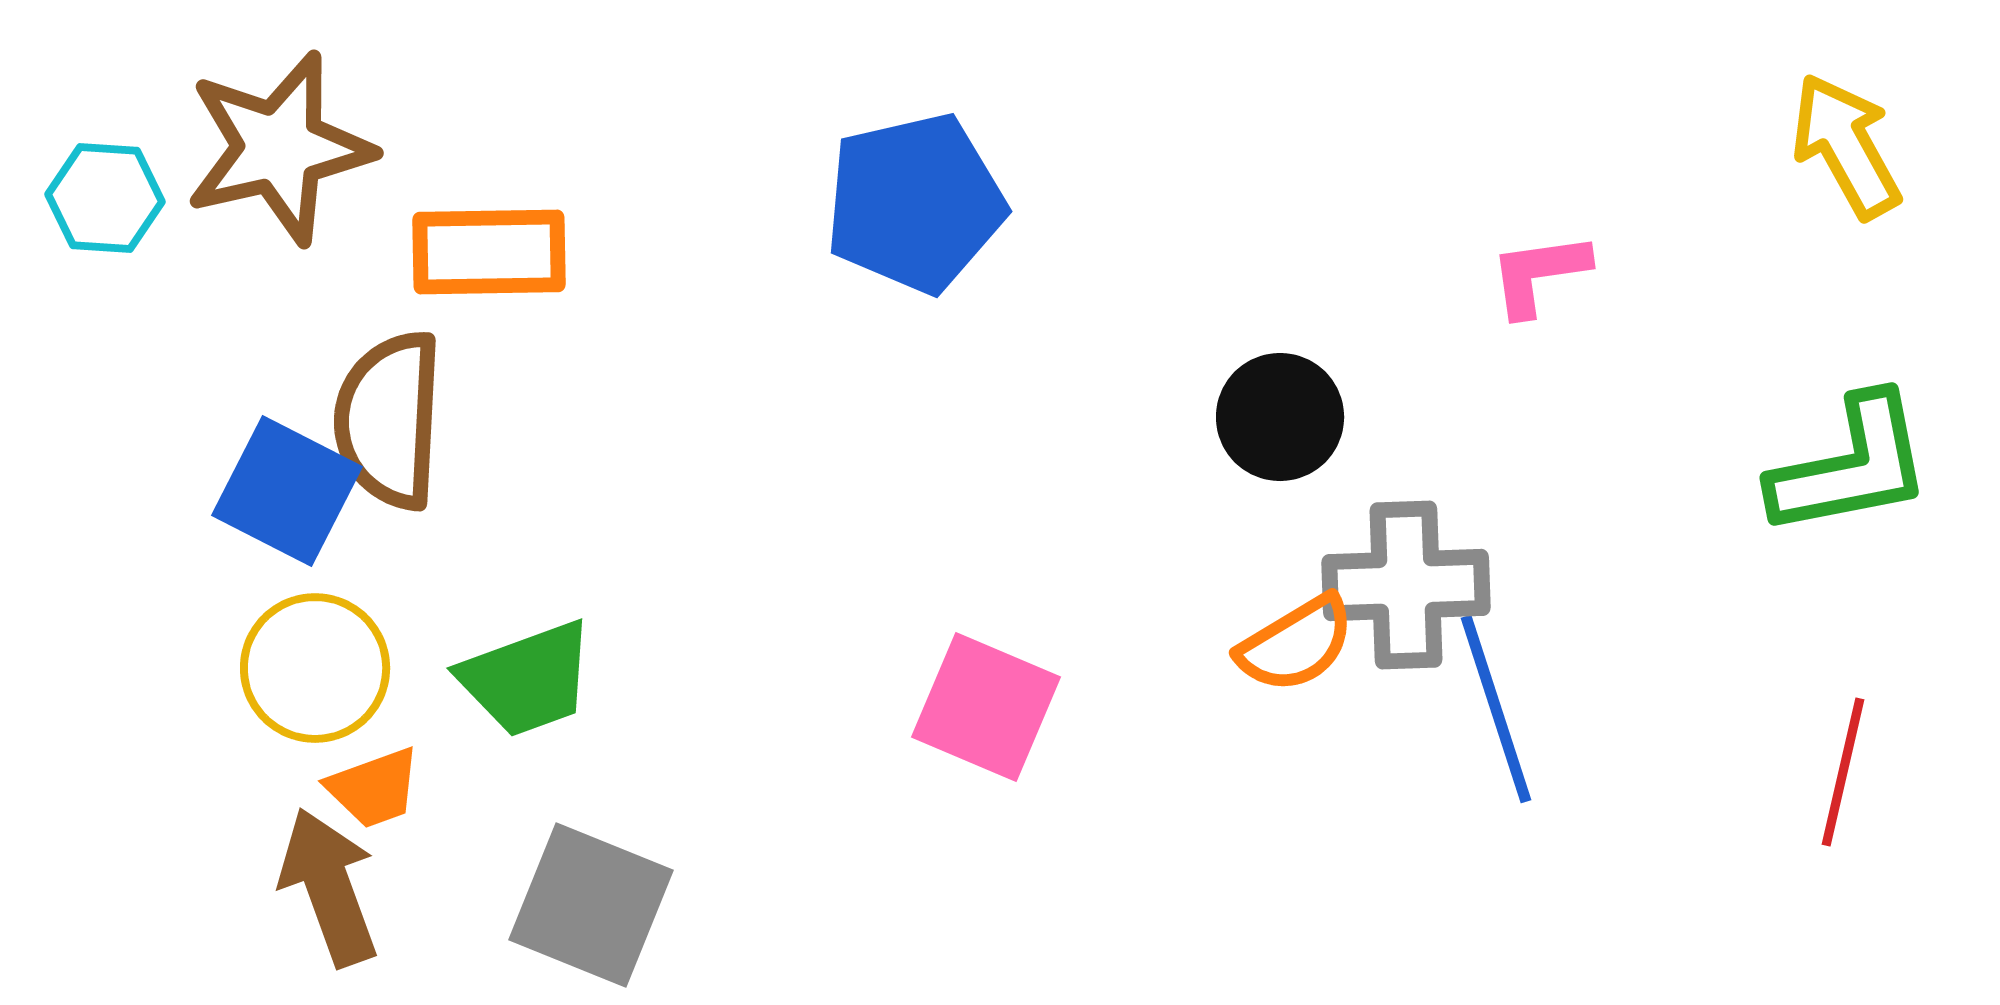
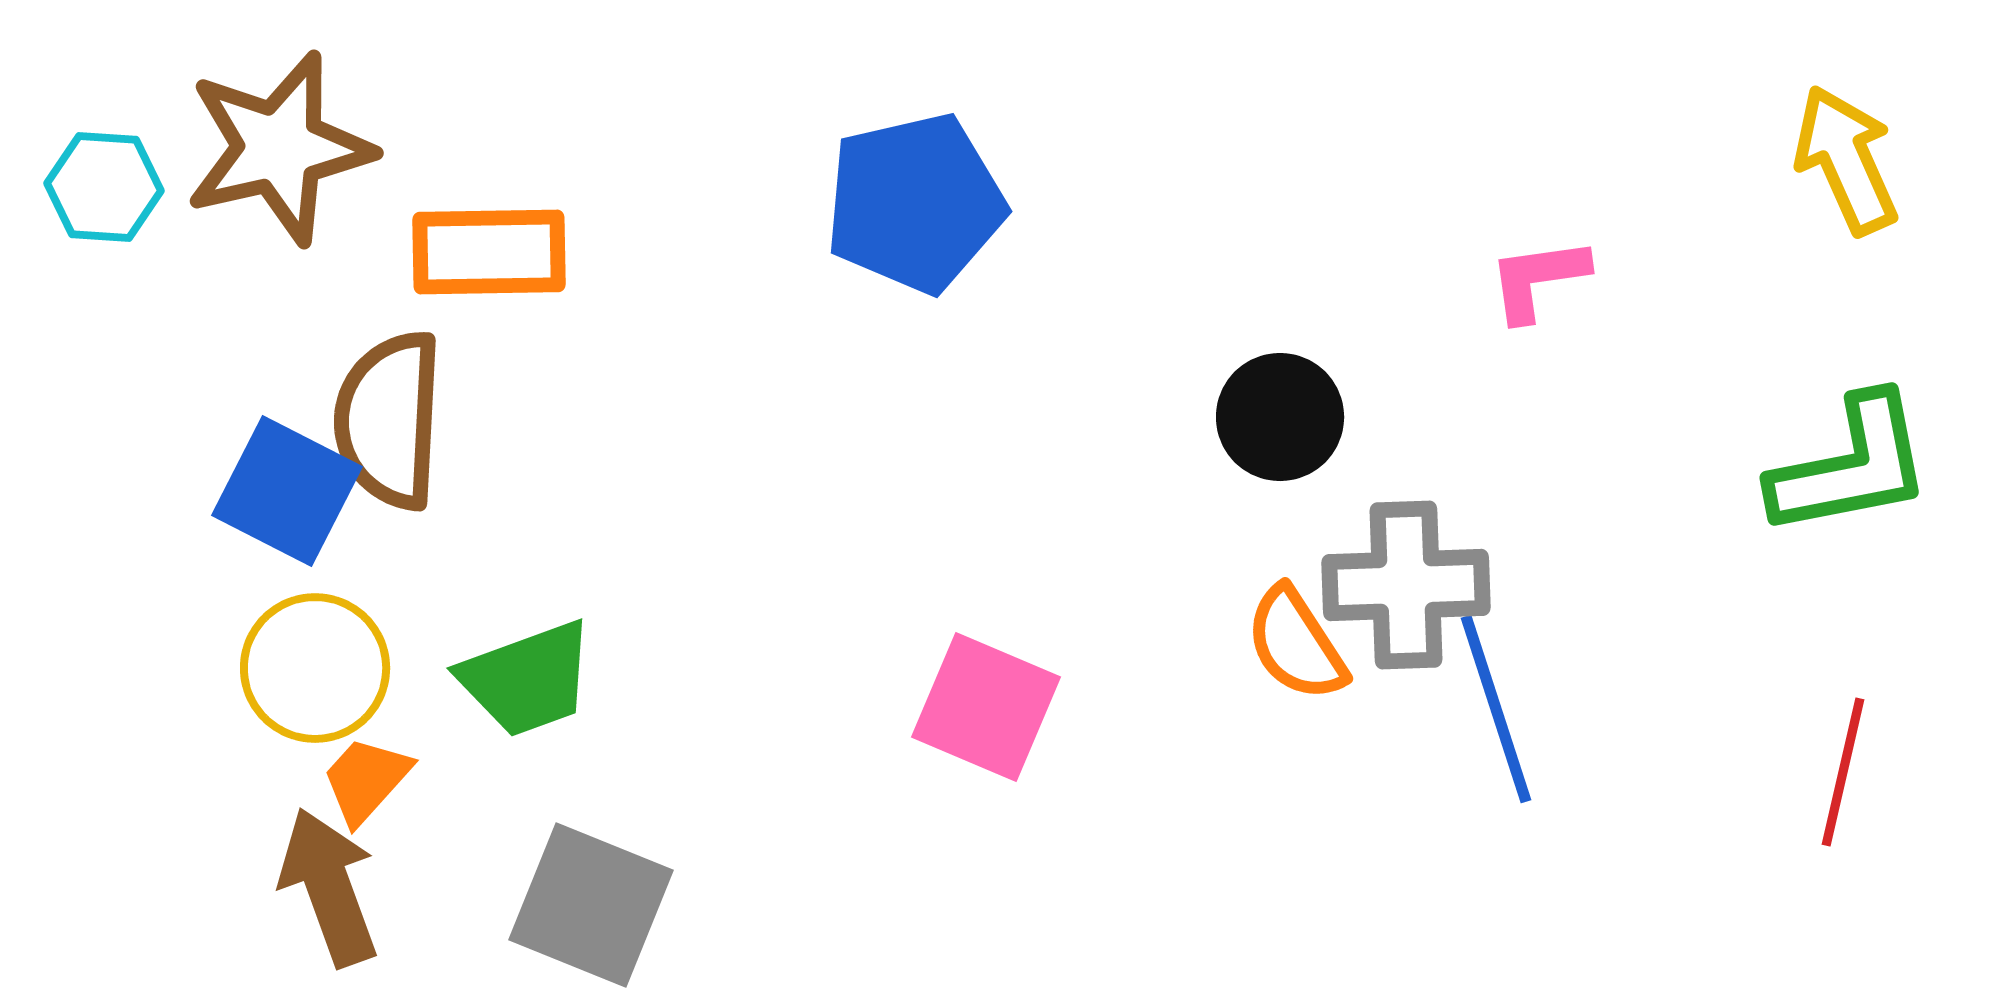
yellow arrow: moved 14 px down; rotated 5 degrees clockwise
cyan hexagon: moved 1 px left, 11 px up
pink L-shape: moved 1 px left, 5 px down
orange semicircle: rotated 88 degrees clockwise
orange trapezoid: moved 8 px left, 8 px up; rotated 152 degrees clockwise
